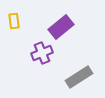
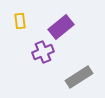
yellow rectangle: moved 6 px right
purple cross: moved 1 px right, 1 px up
